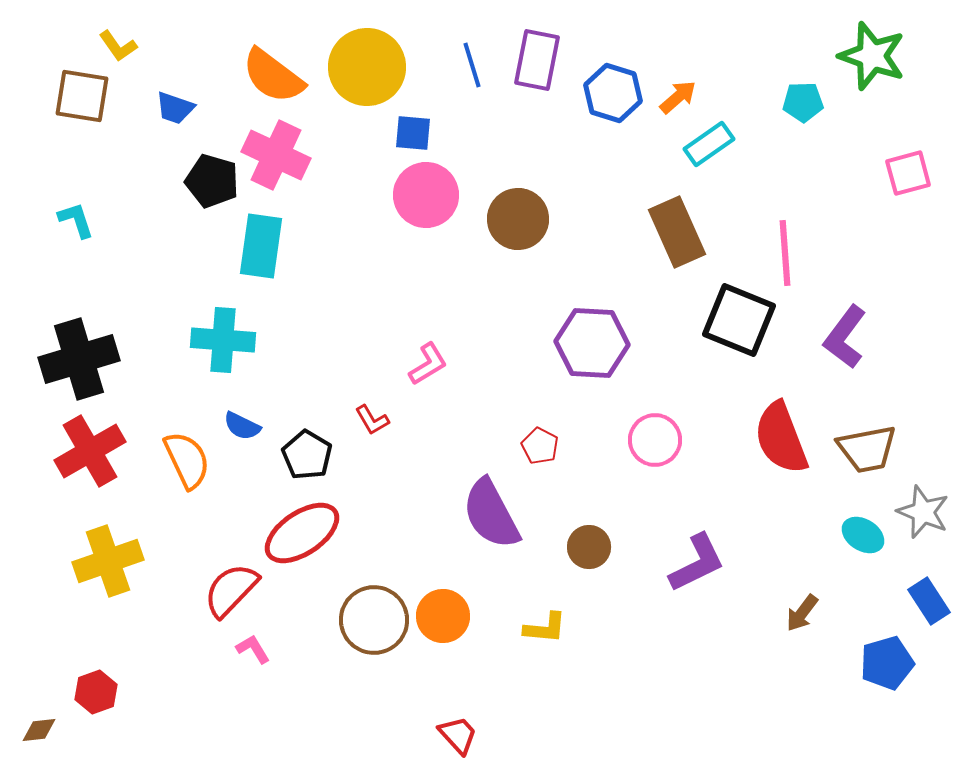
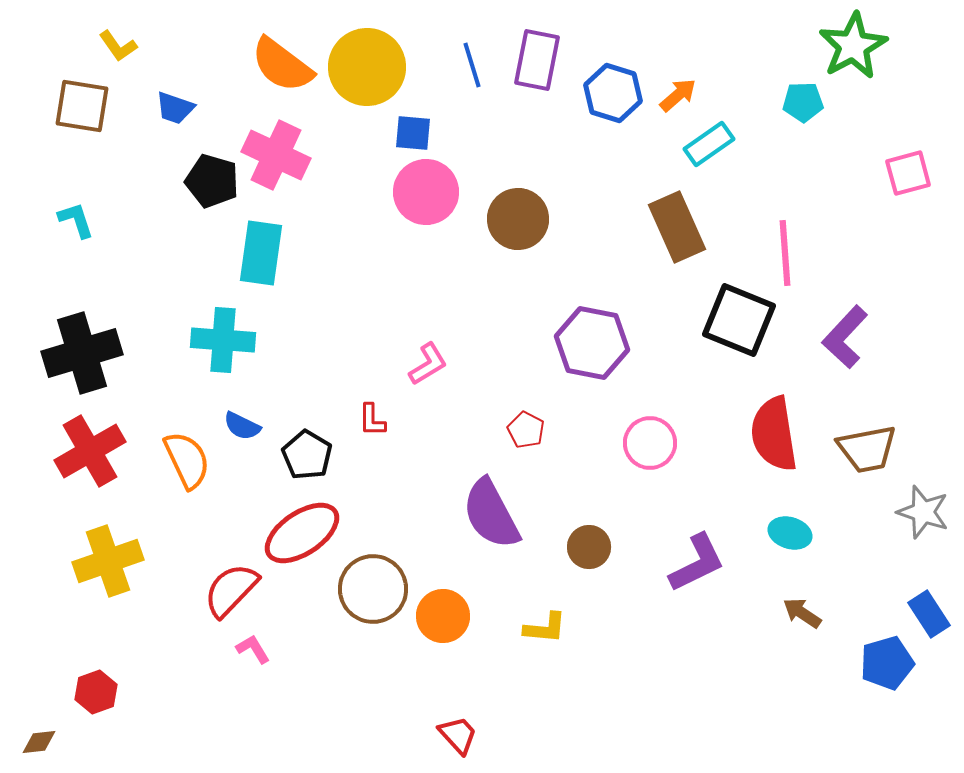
green star at (872, 56): moved 19 px left, 10 px up; rotated 24 degrees clockwise
orange semicircle at (273, 76): moved 9 px right, 11 px up
brown square at (82, 96): moved 10 px down
orange arrow at (678, 97): moved 2 px up
pink circle at (426, 195): moved 3 px up
brown rectangle at (677, 232): moved 5 px up
cyan rectangle at (261, 246): moved 7 px down
purple L-shape at (845, 337): rotated 6 degrees clockwise
purple hexagon at (592, 343): rotated 8 degrees clockwise
black cross at (79, 359): moved 3 px right, 6 px up
red L-shape at (372, 420): rotated 30 degrees clockwise
red semicircle at (781, 438): moved 7 px left, 4 px up; rotated 12 degrees clockwise
pink circle at (655, 440): moved 5 px left, 3 px down
red pentagon at (540, 446): moved 14 px left, 16 px up
gray star at (923, 512): rotated 4 degrees counterclockwise
cyan ellipse at (863, 535): moved 73 px left, 2 px up; rotated 15 degrees counterclockwise
blue rectangle at (929, 601): moved 13 px down
brown arrow at (802, 613): rotated 87 degrees clockwise
brown circle at (374, 620): moved 1 px left, 31 px up
brown diamond at (39, 730): moved 12 px down
